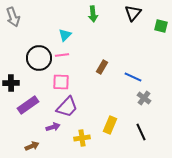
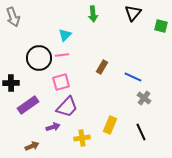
pink square: rotated 18 degrees counterclockwise
